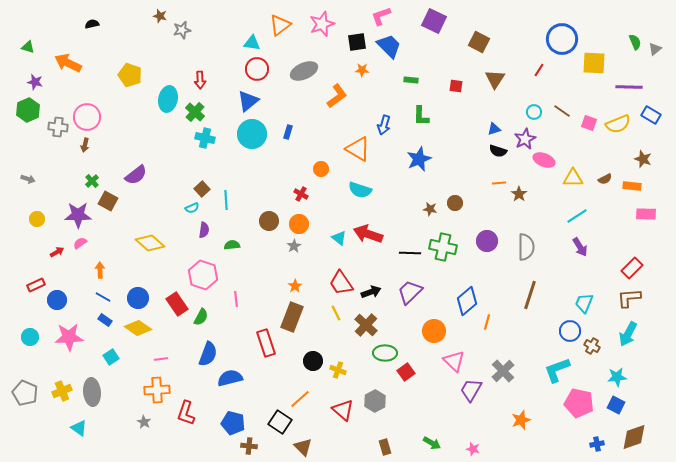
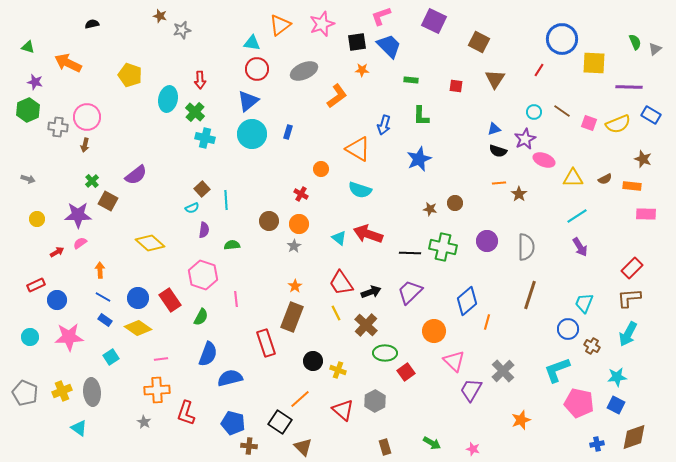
red rectangle at (177, 304): moved 7 px left, 4 px up
blue circle at (570, 331): moved 2 px left, 2 px up
